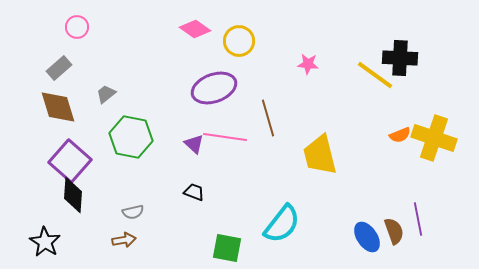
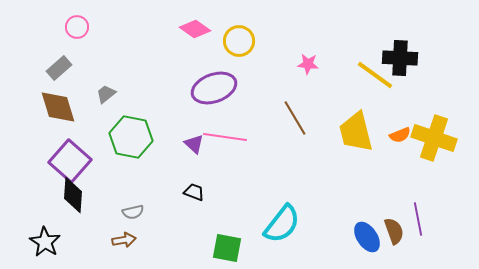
brown line: moved 27 px right; rotated 15 degrees counterclockwise
yellow trapezoid: moved 36 px right, 23 px up
